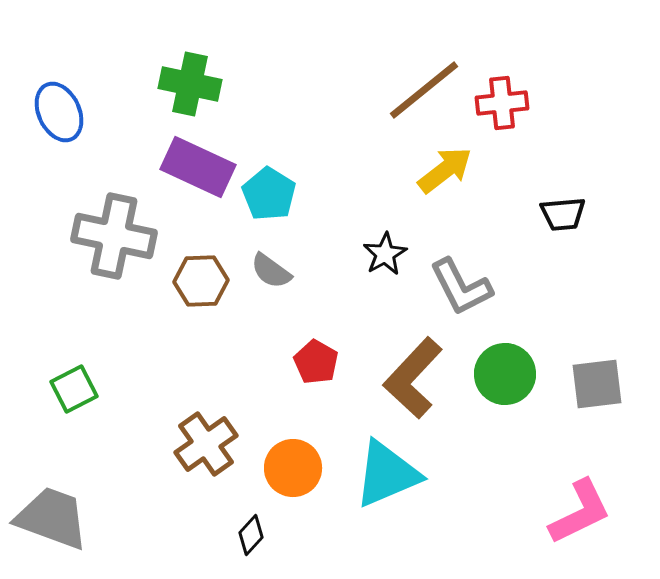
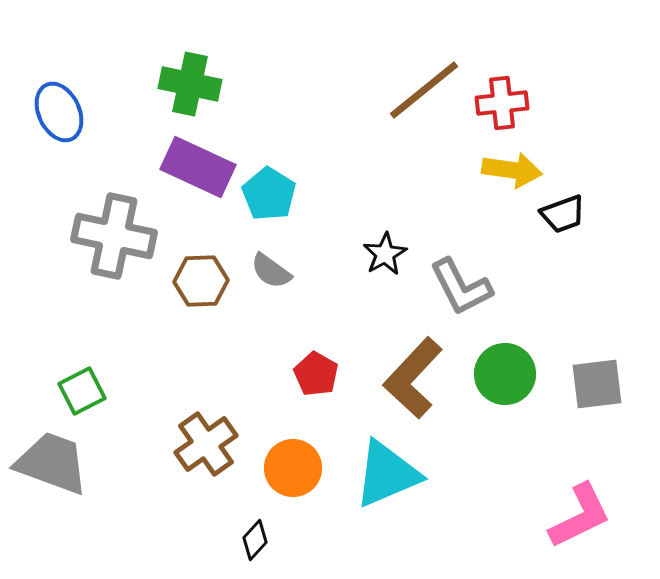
yellow arrow: moved 67 px right; rotated 46 degrees clockwise
black trapezoid: rotated 15 degrees counterclockwise
red pentagon: moved 12 px down
green square: moved 8 px right, 2 px down
pink L-shape: moved 4 px down
gray trapezoid: moved 55 px up
black diamond: moved 4 px right, 5 px down
